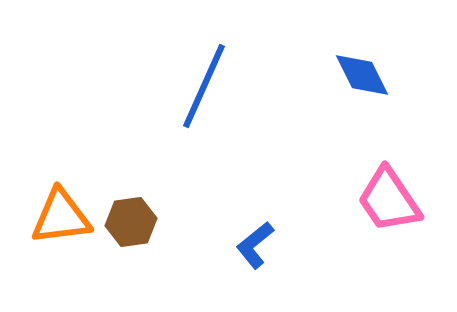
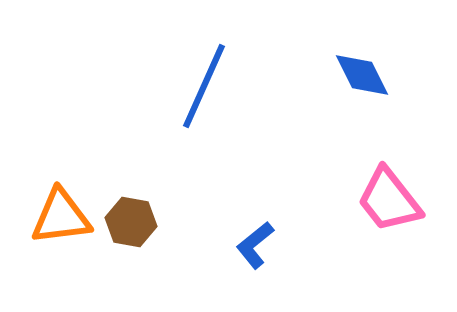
pink trapezoid: rotated 4 degrees counterclockwise
brown hexagon: rotated 18 degrees clockwise
